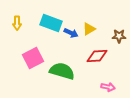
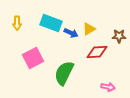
red diamond: moved 4 px up
green semicircle: moved 2 px right, 2 px down; rotated 80 degrees counterclockwise
